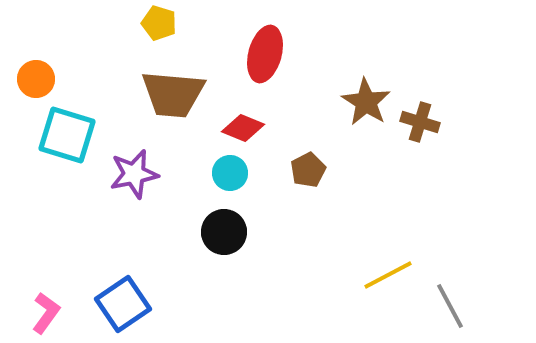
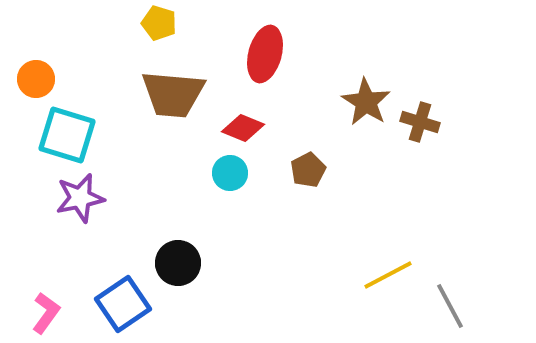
purple star: moved 54 px left, 24 px down
black circle: moved 46 px left, 31 px down
